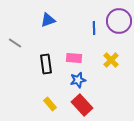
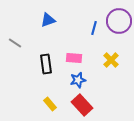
blue line: rotated 16 degrees clockwise
